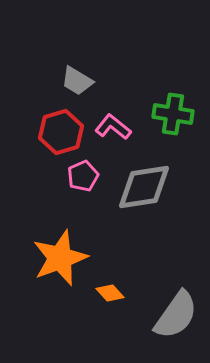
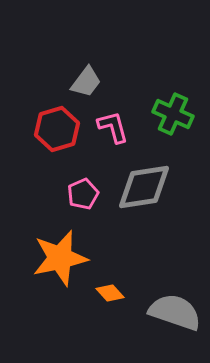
gray trapezoid: moved 9 px right, 1 px down; rotated 84 degrees counterclockwise
green cross: rotated 15 degrees clockwise
pink L-shape: rotated 36 degrees clockwise
red hexagon: moved 4 px left, 3 px up
pink pentagon: moved 18 px down
orange star: rotated 8 degrees clockwise
gray semicircle: moved 1 px left, 3 px up; rotated 106 degrees counterclockwise
